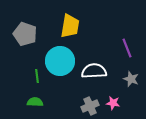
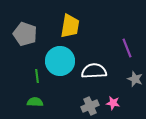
gray star: moved 4 px right
